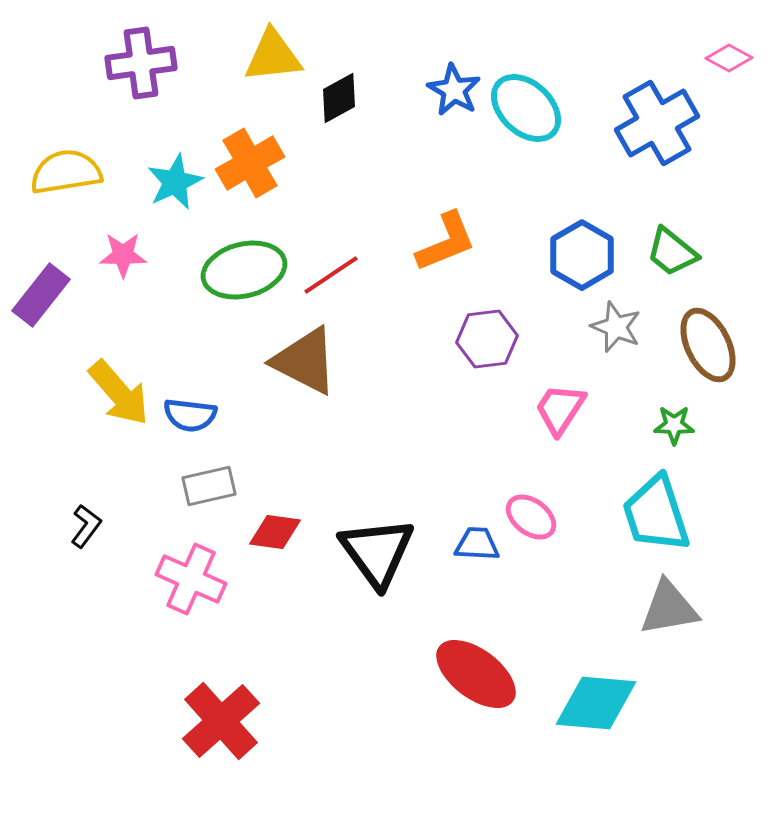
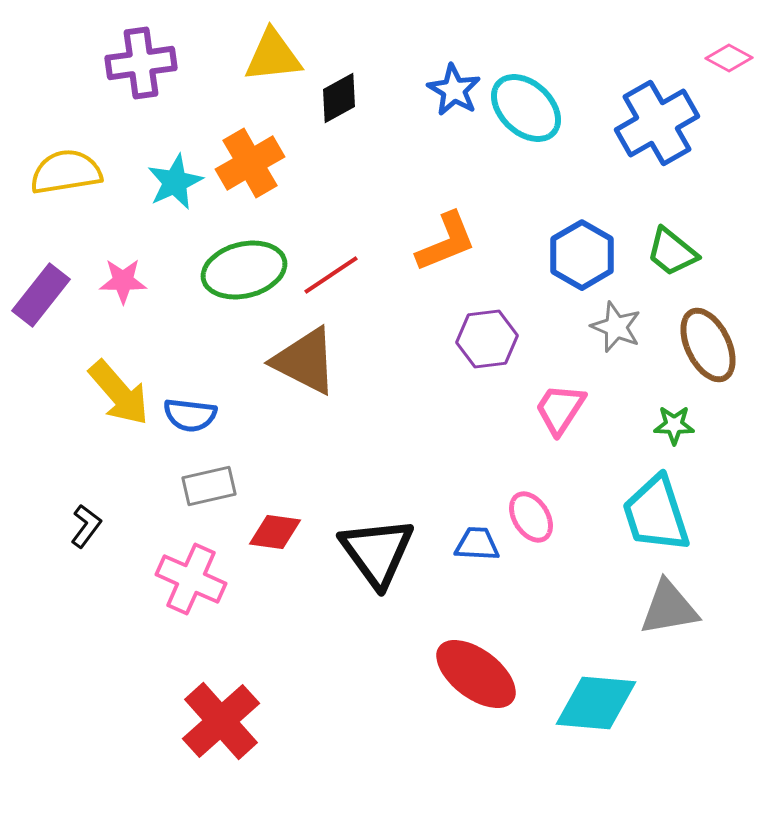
pink star: moved 26 px down
pink ellipse: rotated 21 degrees clockwise
